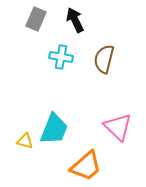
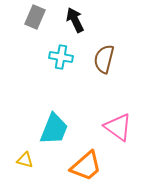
gray rectangle: moved 1 px left, 2 px up
pink triangle: rotated 8 degrees counterclockwise
yellow triangle: moved 19 px down
